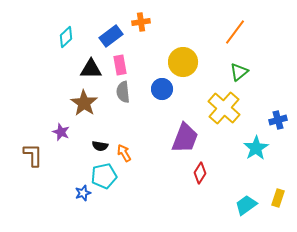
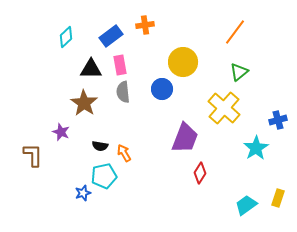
orange cross: moved 4 px right, 3 px down
